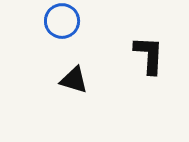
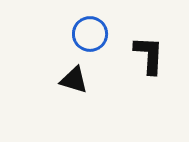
blue circle: moved 28 px right, 13 px down
